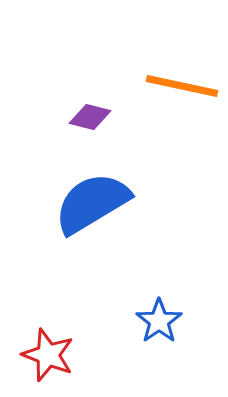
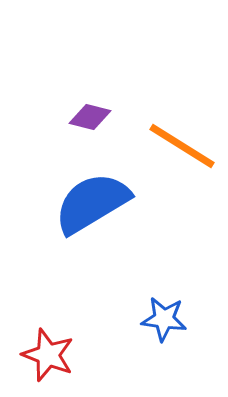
orange line: moved 60 px down; rotated 20 degrees clockwise
blue star: moved 5 px right, 2 px up; rotated 30 degrees counterclockwise
